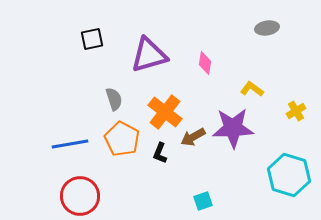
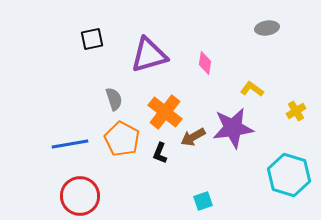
purple star: rotated 6 degrees counterclockwise
